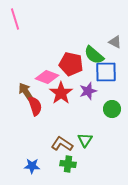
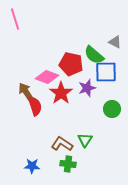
purple star: moved 1 px left, 3 px up
